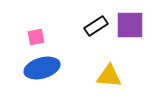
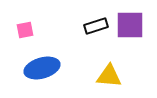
black rectangle: rotated 15 degrees clockwise
pink square: moved 11 px left, 7 px up
